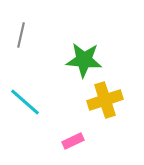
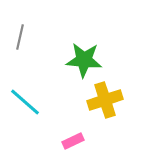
gray line: moved 1 px left, 2 px down
